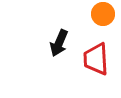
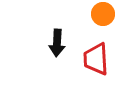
black arrow: moved 2 px left; rotated 20 degrees counterclockwise
